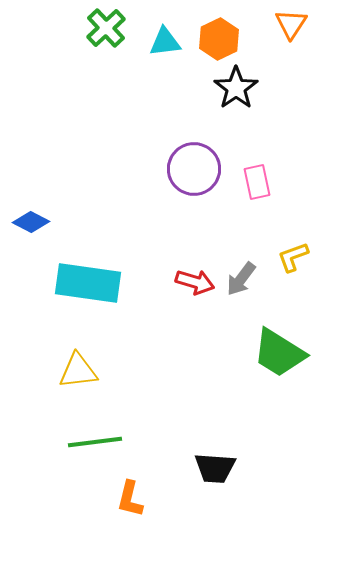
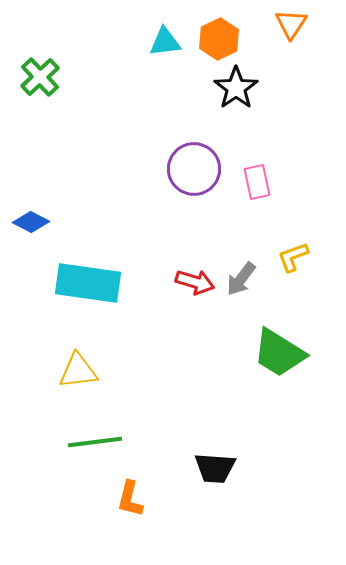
green cross: moved 66 px left, 49 px down
